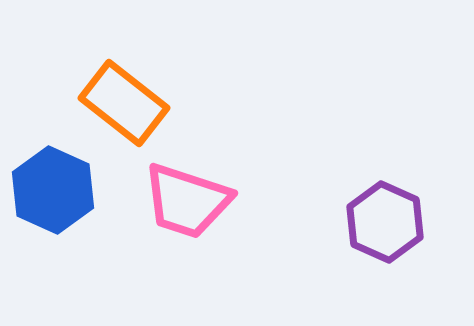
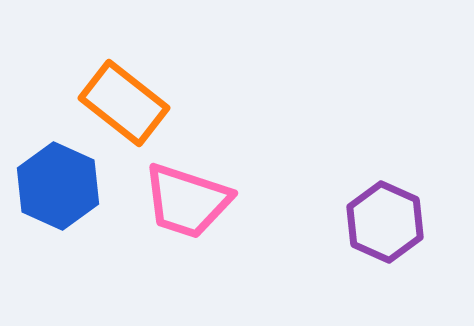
blue hexagon: moved 5 px right, 4 px up
